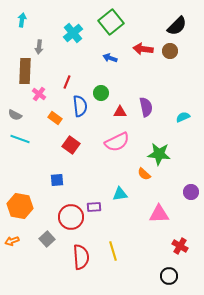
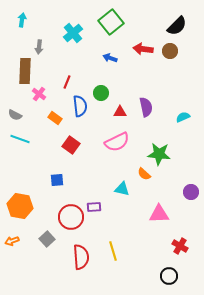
cyan triangle: moved 2 px right, 5 px up; rotated 21 degrees clockwise
